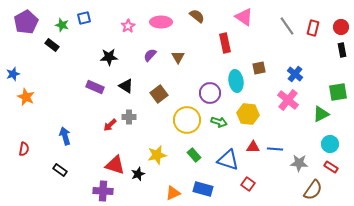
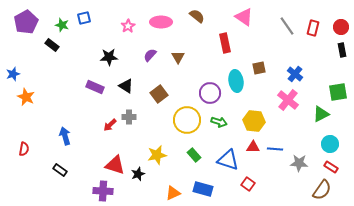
yellow hexagon at (248, 114): moved 6 px right, 7 px down
brown semicircle at (313, 190): moved 9 px right
